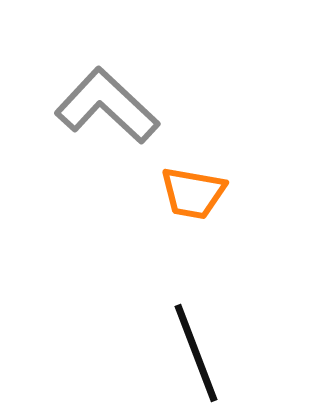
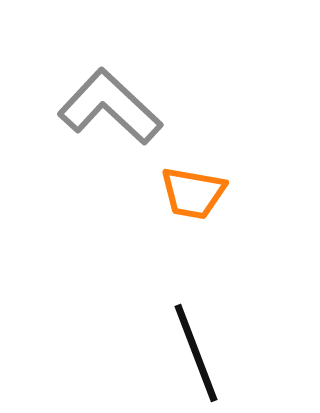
gray L-shape: moved 3 px right, 1 px down
